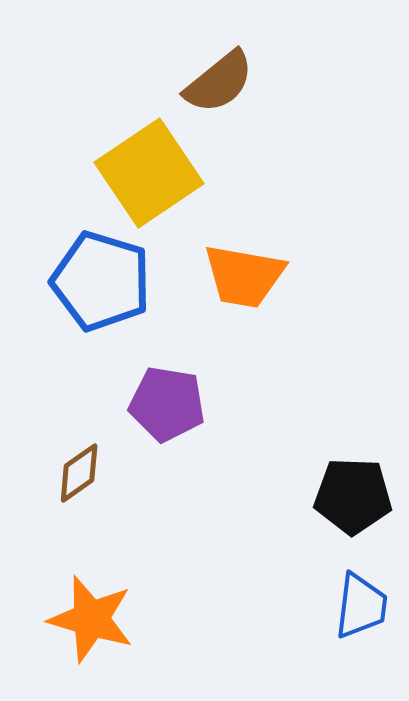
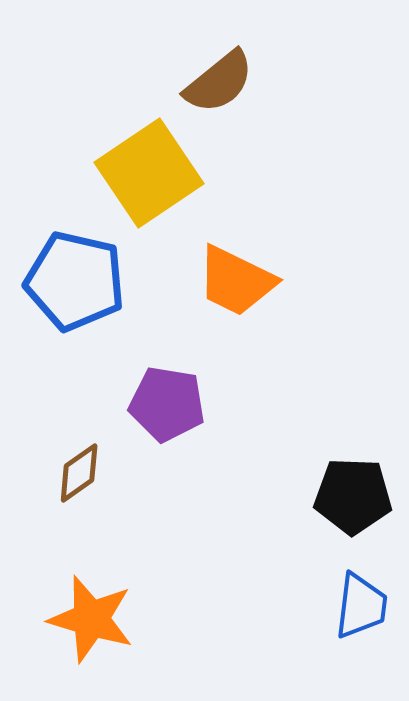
orange trapezoid: moved 8 px left, 5 px down; rotated 16 degrees clockwise
blue pentagon: moved 26 px left; rotated 4 degrees counterclockwise
